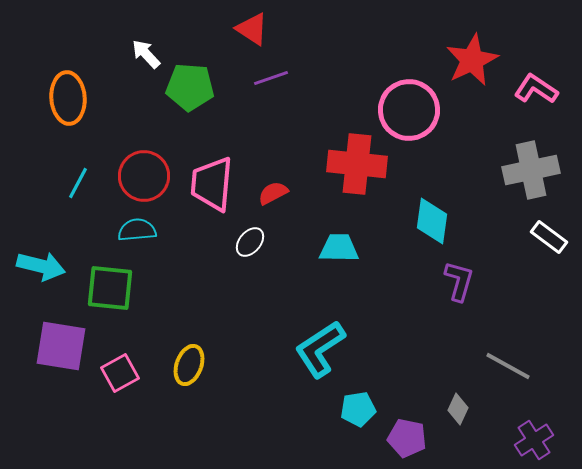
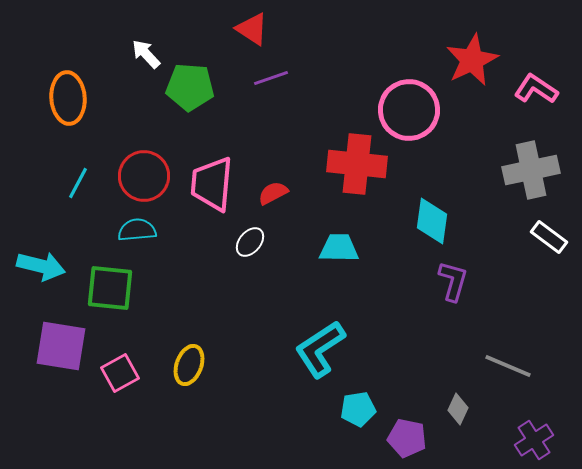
purple L-shape: moved 6 px left
gray line: rotated 6 degrees counterclockwise
